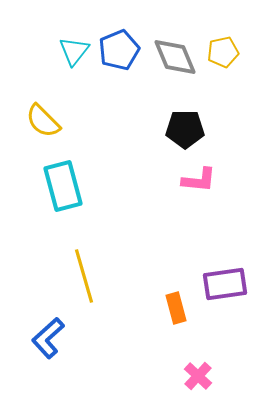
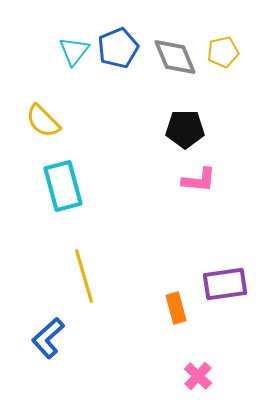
blue pentagon: moved 1 px left, 2 px up
